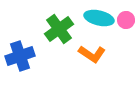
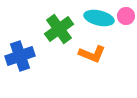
pink circle: moved 4 px up
orange L-shape: rotated 12 degrees counterclockwise
